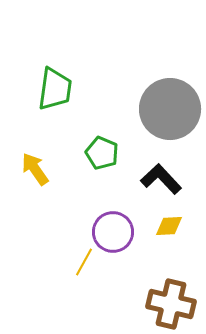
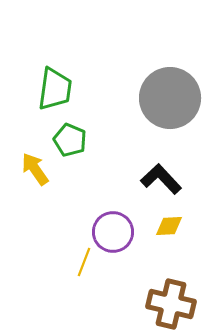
gray circle: moved 11 px up
green pentagon: moved 32 px left, 13 px up
yellow line: rotated 8 degrees counterclockwise
